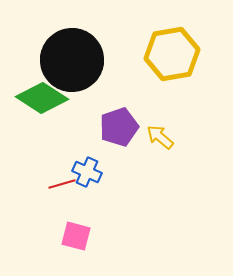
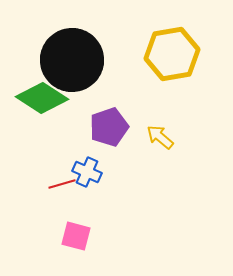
purple pentagon: moved 10 px left
